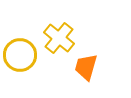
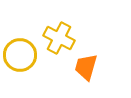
yellow cross: rotated 12 degrees counterclockwise
